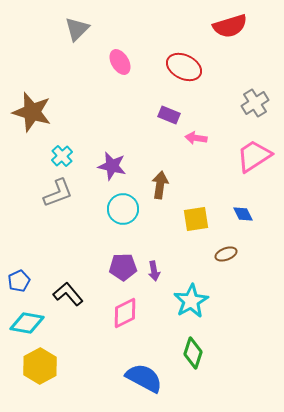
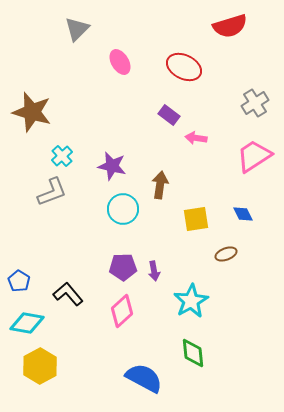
purple rectangle: rotated 15 degrees clockwise
gray L-shape: moved 6 px left, 1 px up
blue pentagon: rotated 15 degrees counterclockwise
pink diamond: moved 3 px left, 2 px up; rotated 16 degrees counterclockwise
green diamond: rotated 24 degrees counterclockwise
